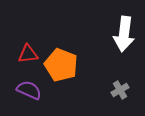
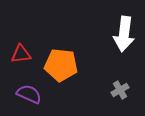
red triangle: moved 7 px left
orange pentagon: rotated 16 degrees counterclockwise
purple semicircle: moved 4 px down
